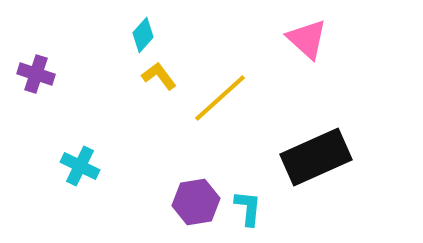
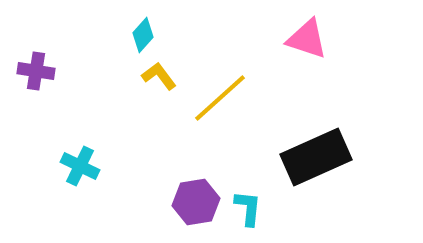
pink triangle: rotated 24 degrees counterclockwise
purple cross: moved 3 px up; rotated 9 degrees counterclockwise
